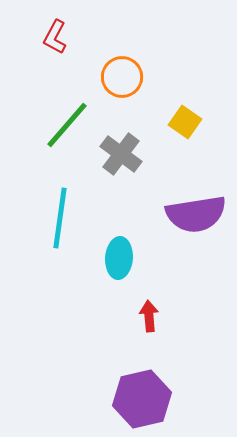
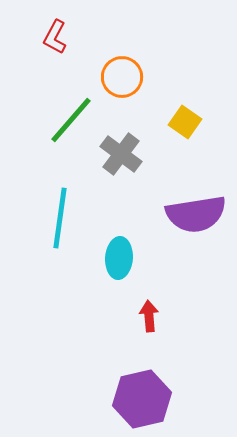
green line: moved 4 px right, 5 px up
